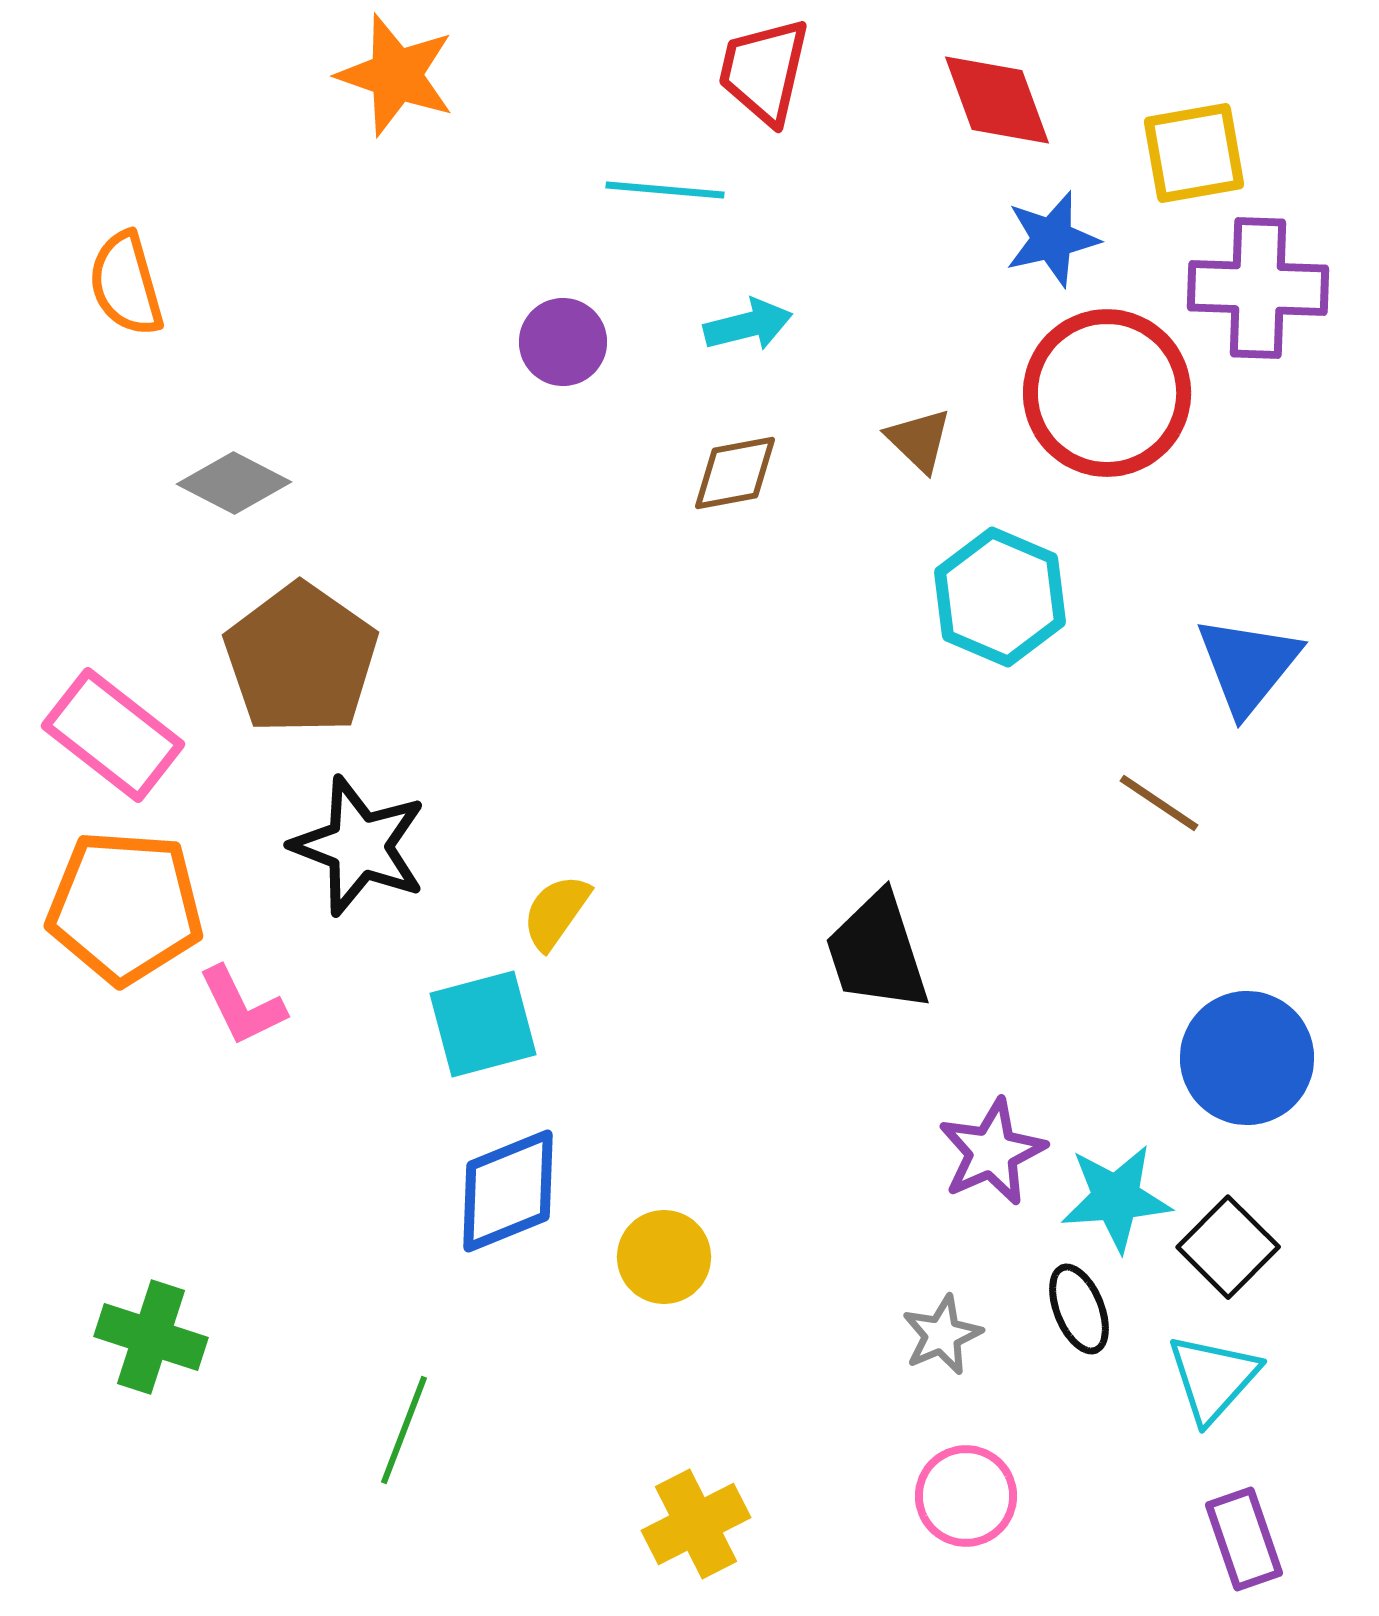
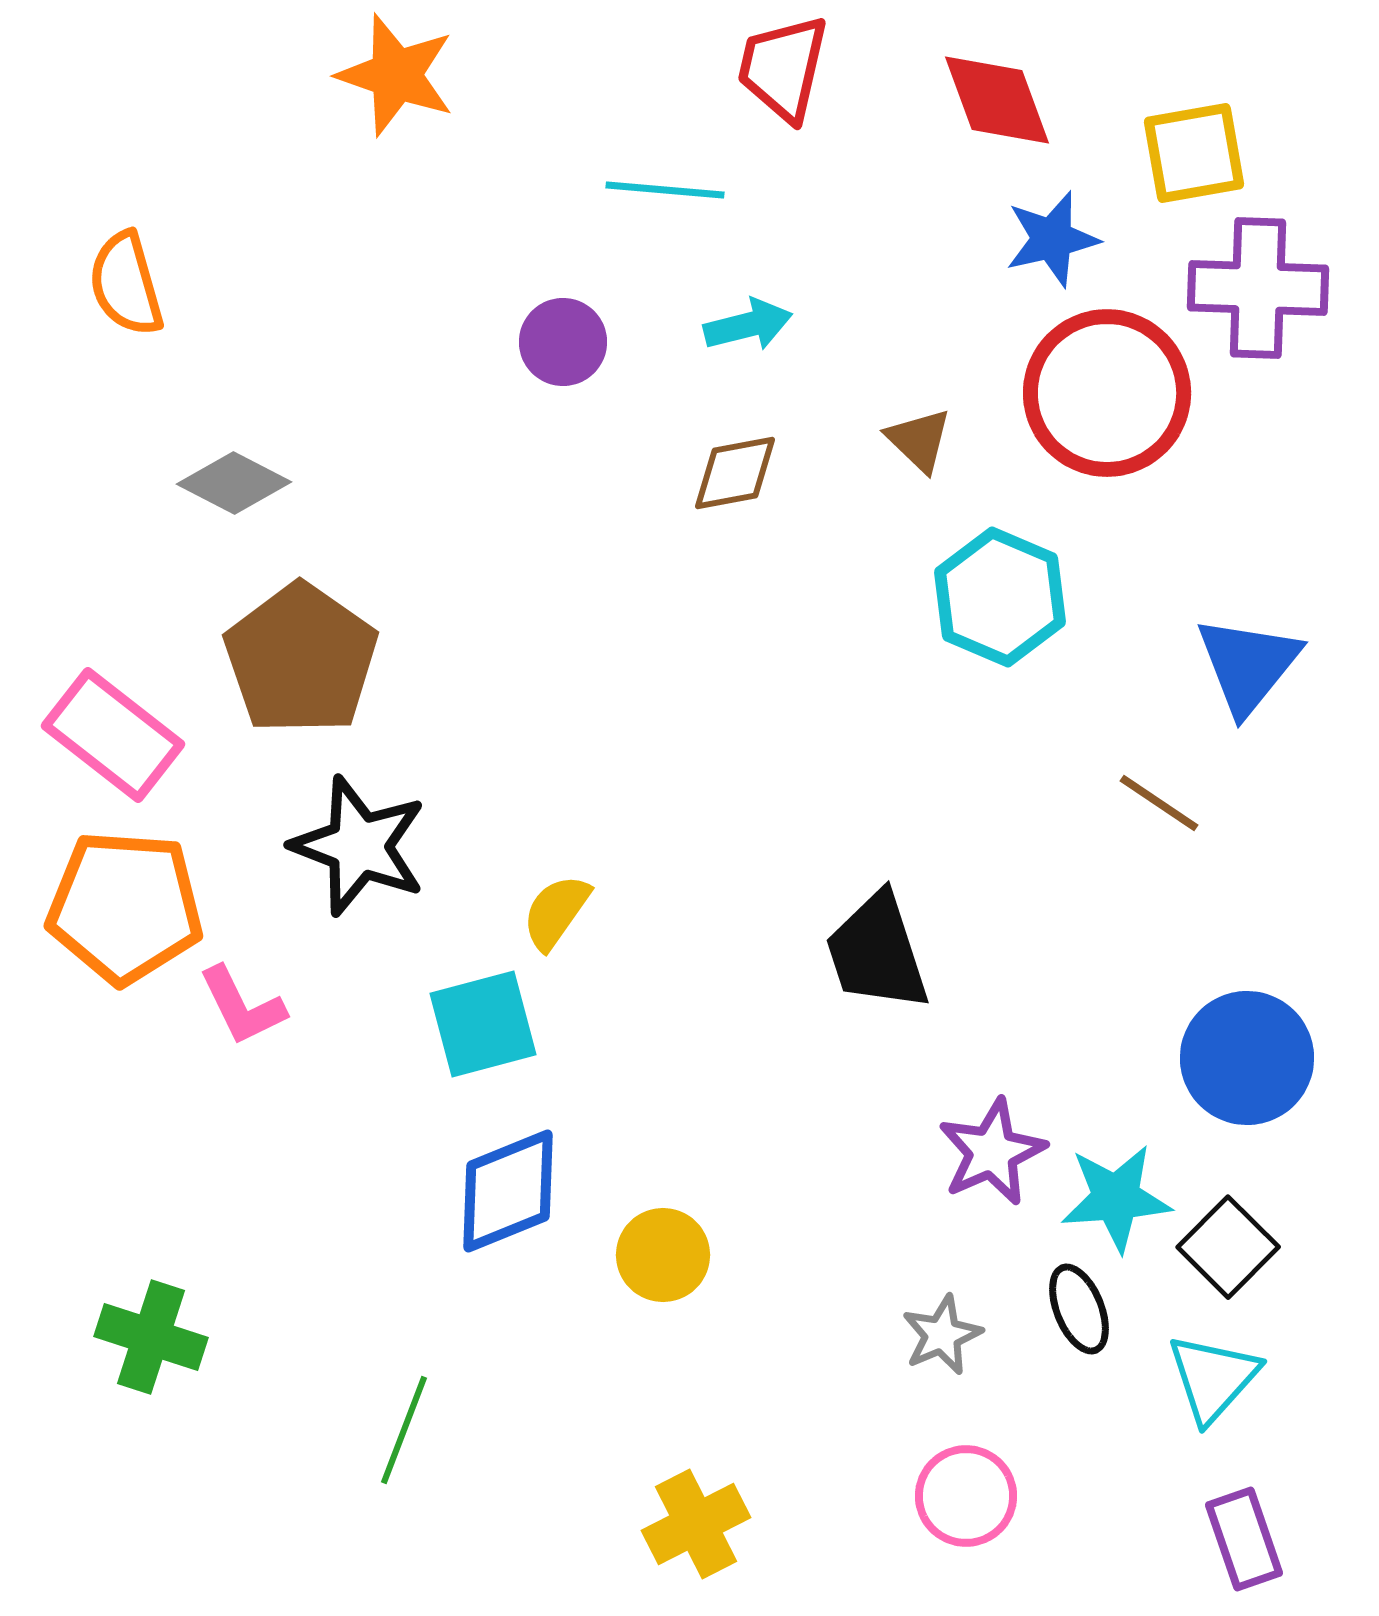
red trapezoid: moved 19 px right, 3 px up
yellow circle: moved 1 px left, 2 px up
